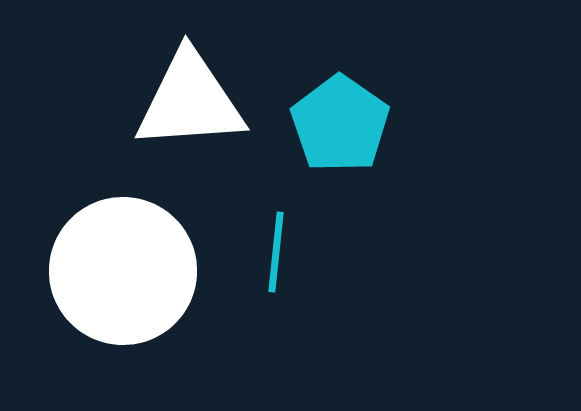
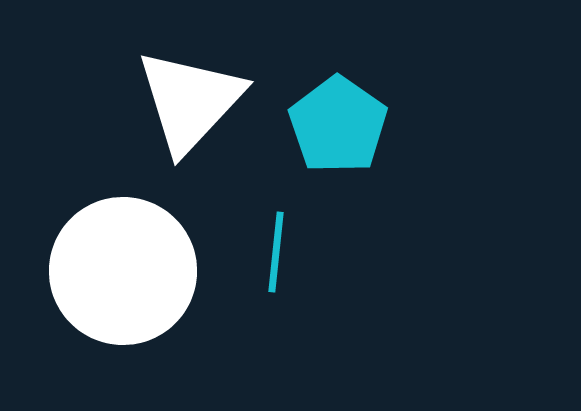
white triangle: rotated 43 degrees counterclockwise
cyan pentagon: moved 2 px left, 1 px down
